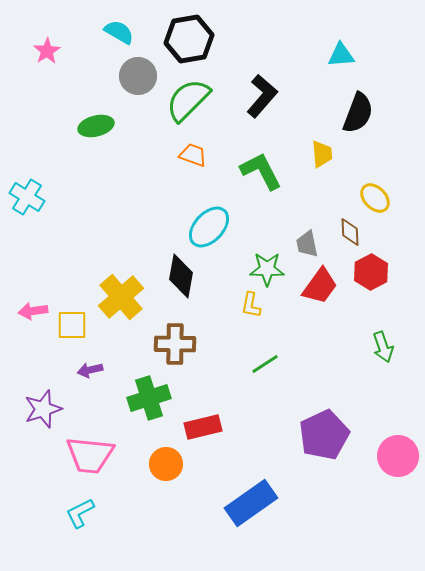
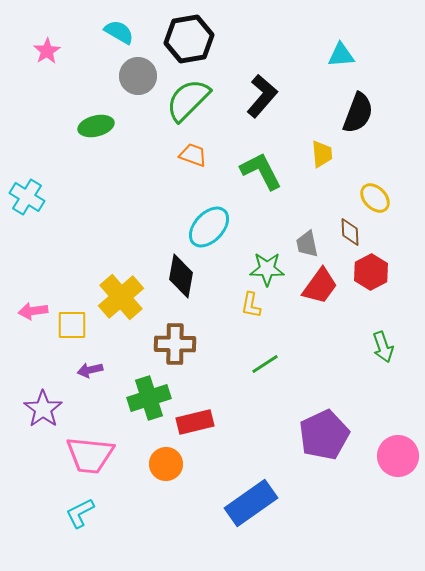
purple star: rotated 18 degrees counterclockwise
red rectangle: moved 8 px left, 5 px up
